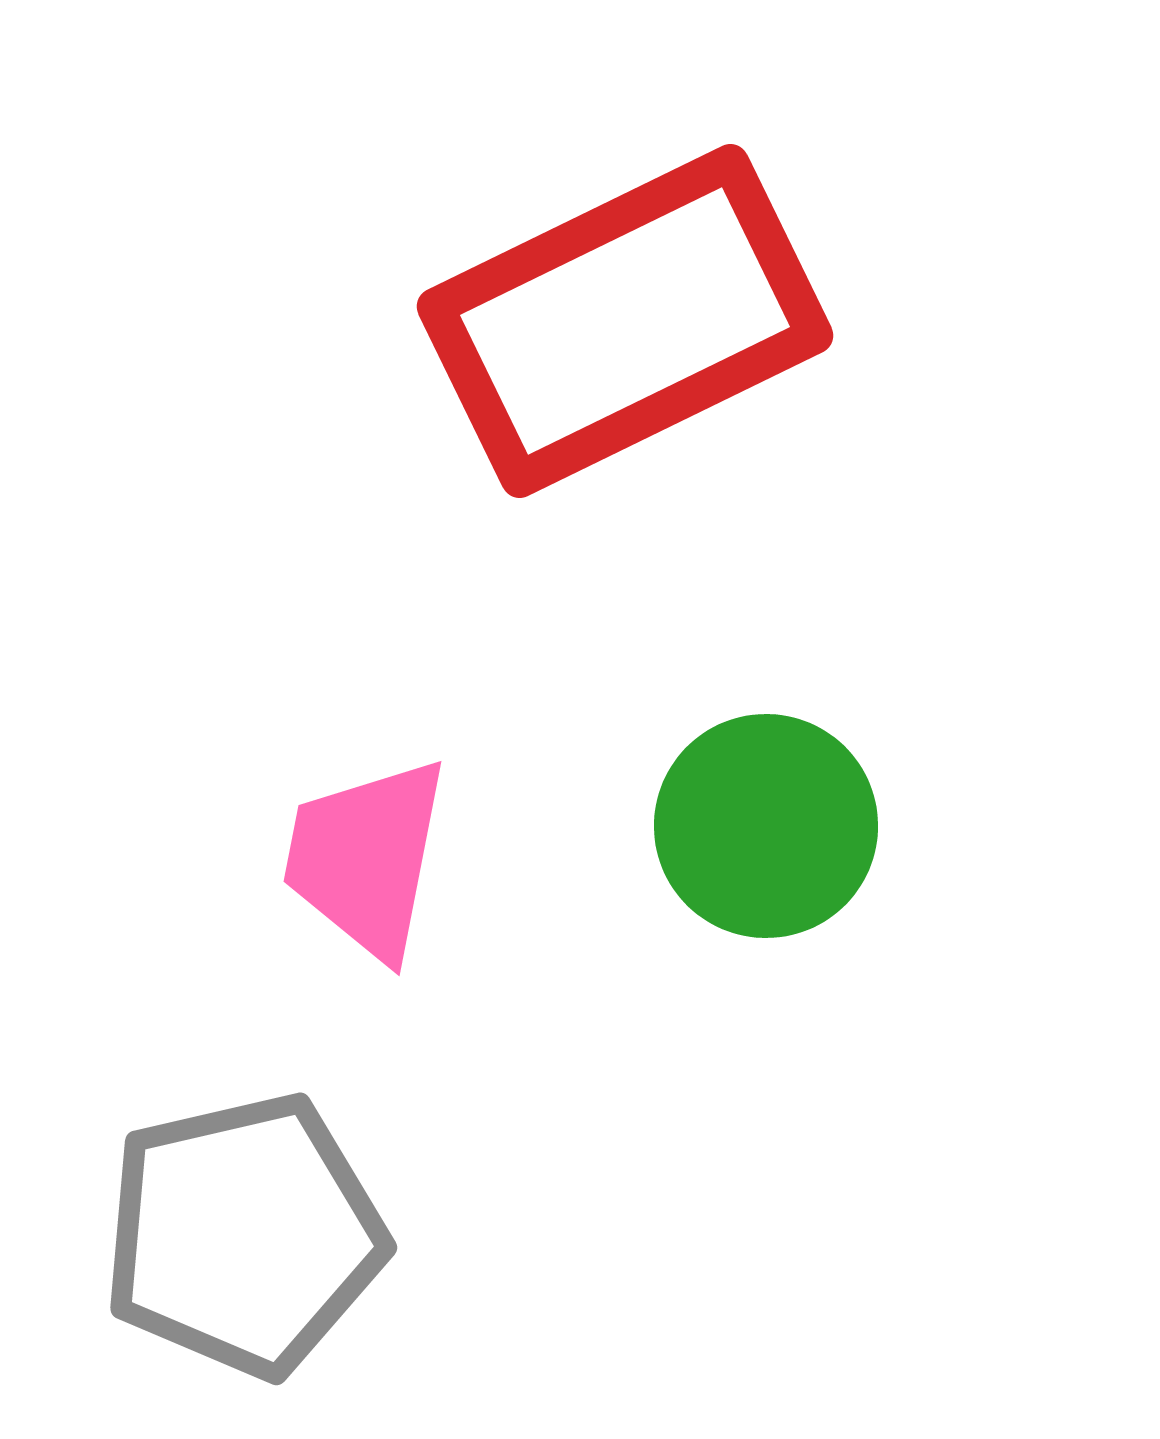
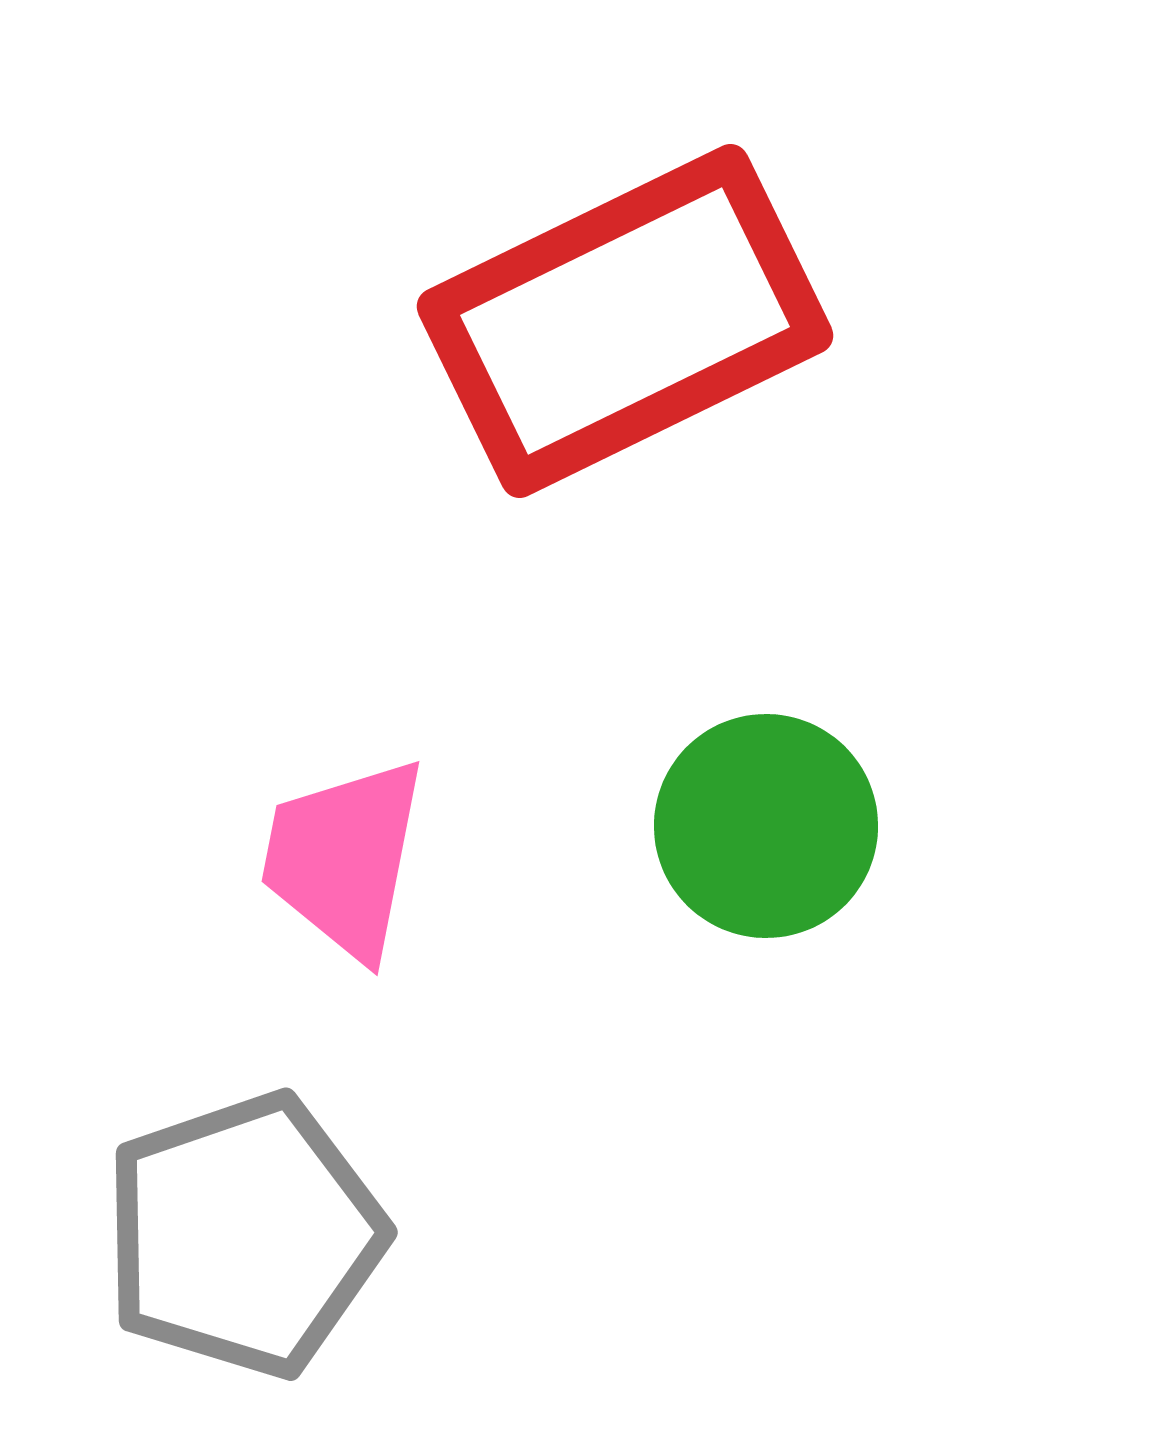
pink trapezoid: moved 22 px left
gray pentagon: rotated 6 degrees counterclockwise
